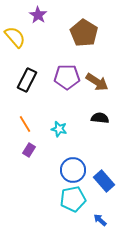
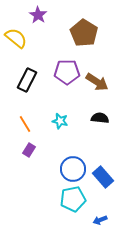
yellow semicircle: moved 1 px right, 1 px down; rotated 10 degrees counterclockwise
purple pentagon: moved 5 px up
cyan star: moved 1 px right, 8 px up
blue circle: moved 1 px up
blue rectangle: moved 1 px left, 4 px up
blue arrow: rotated 64 degrees counterclockwise
